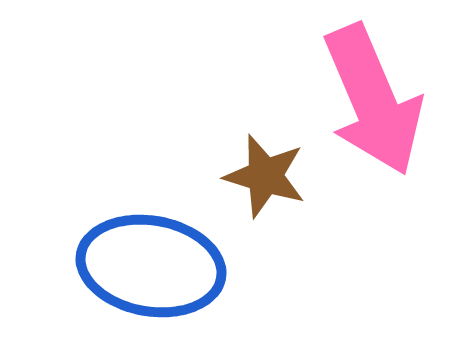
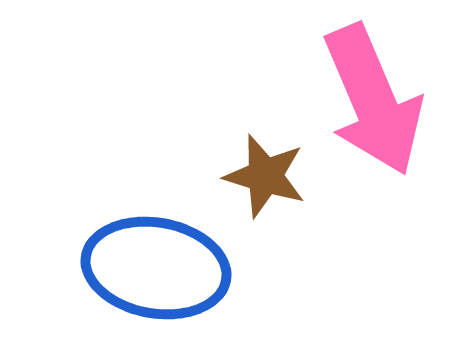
blue ellipse: moved 5 px right, 2 px down
